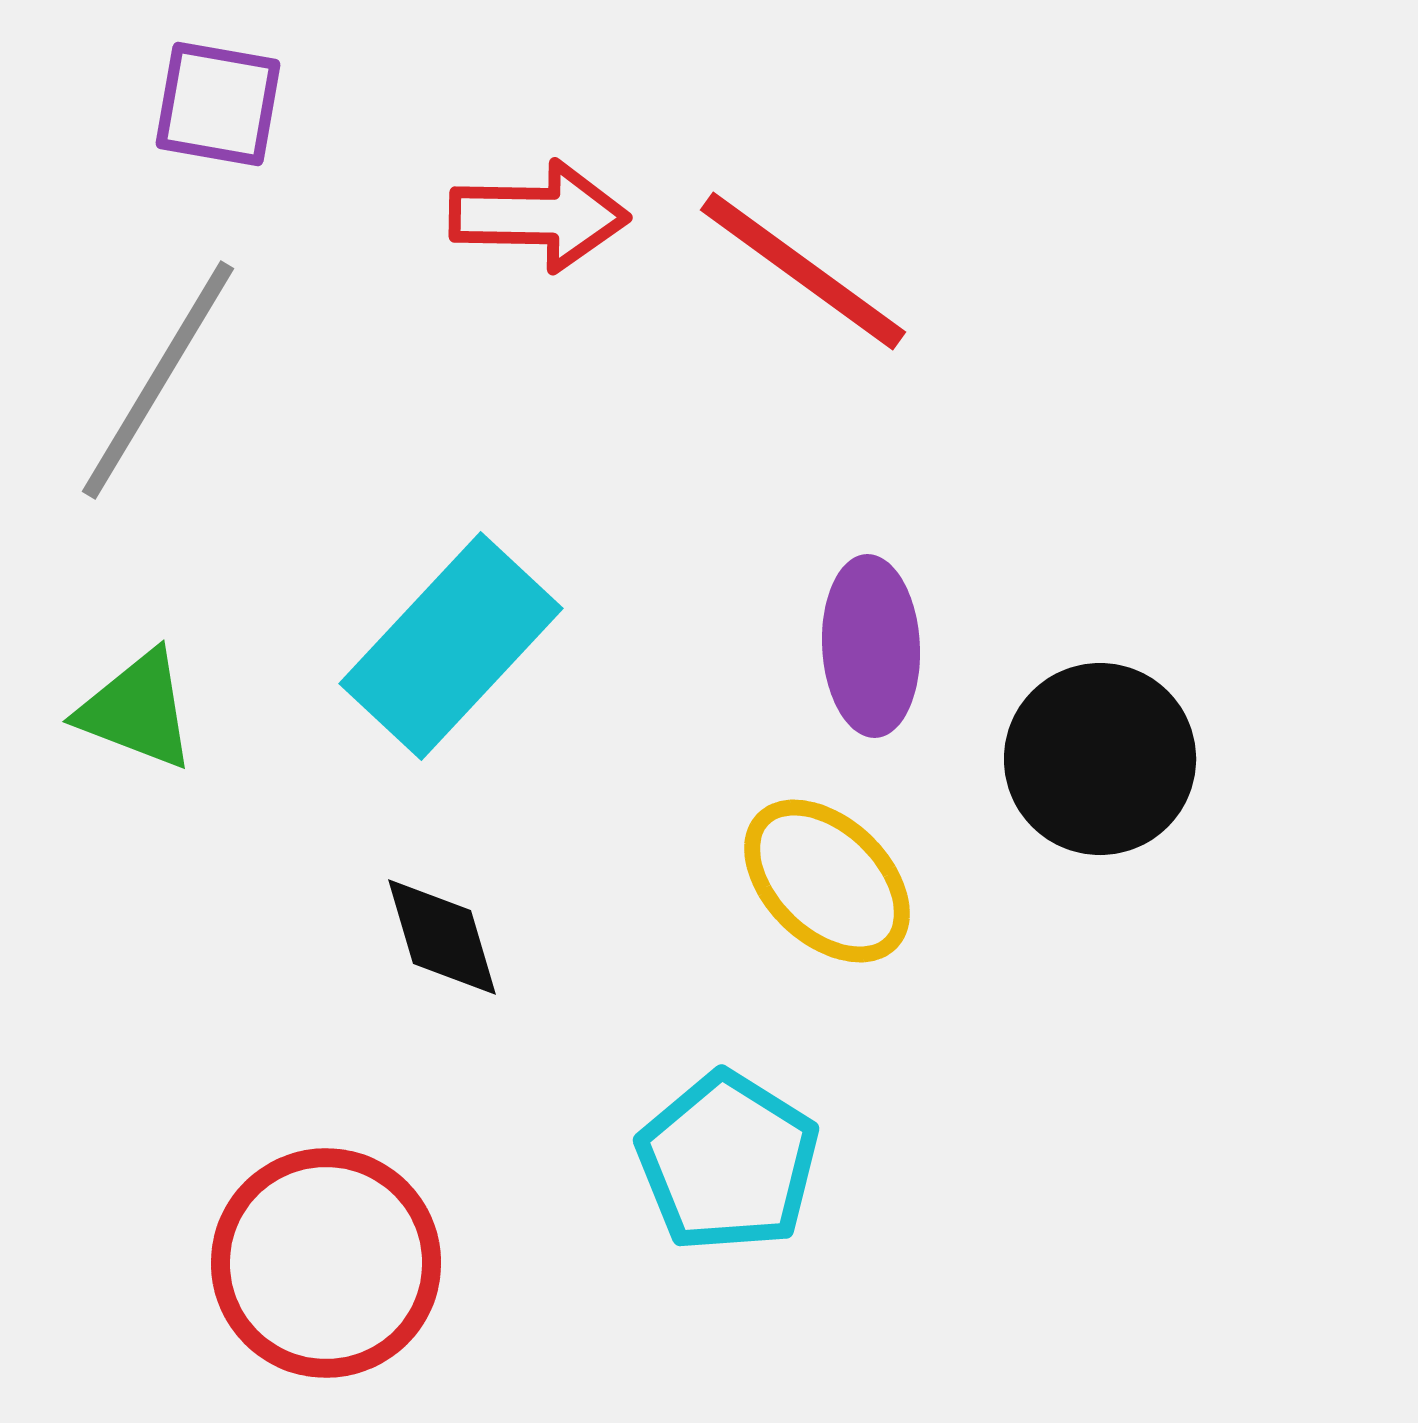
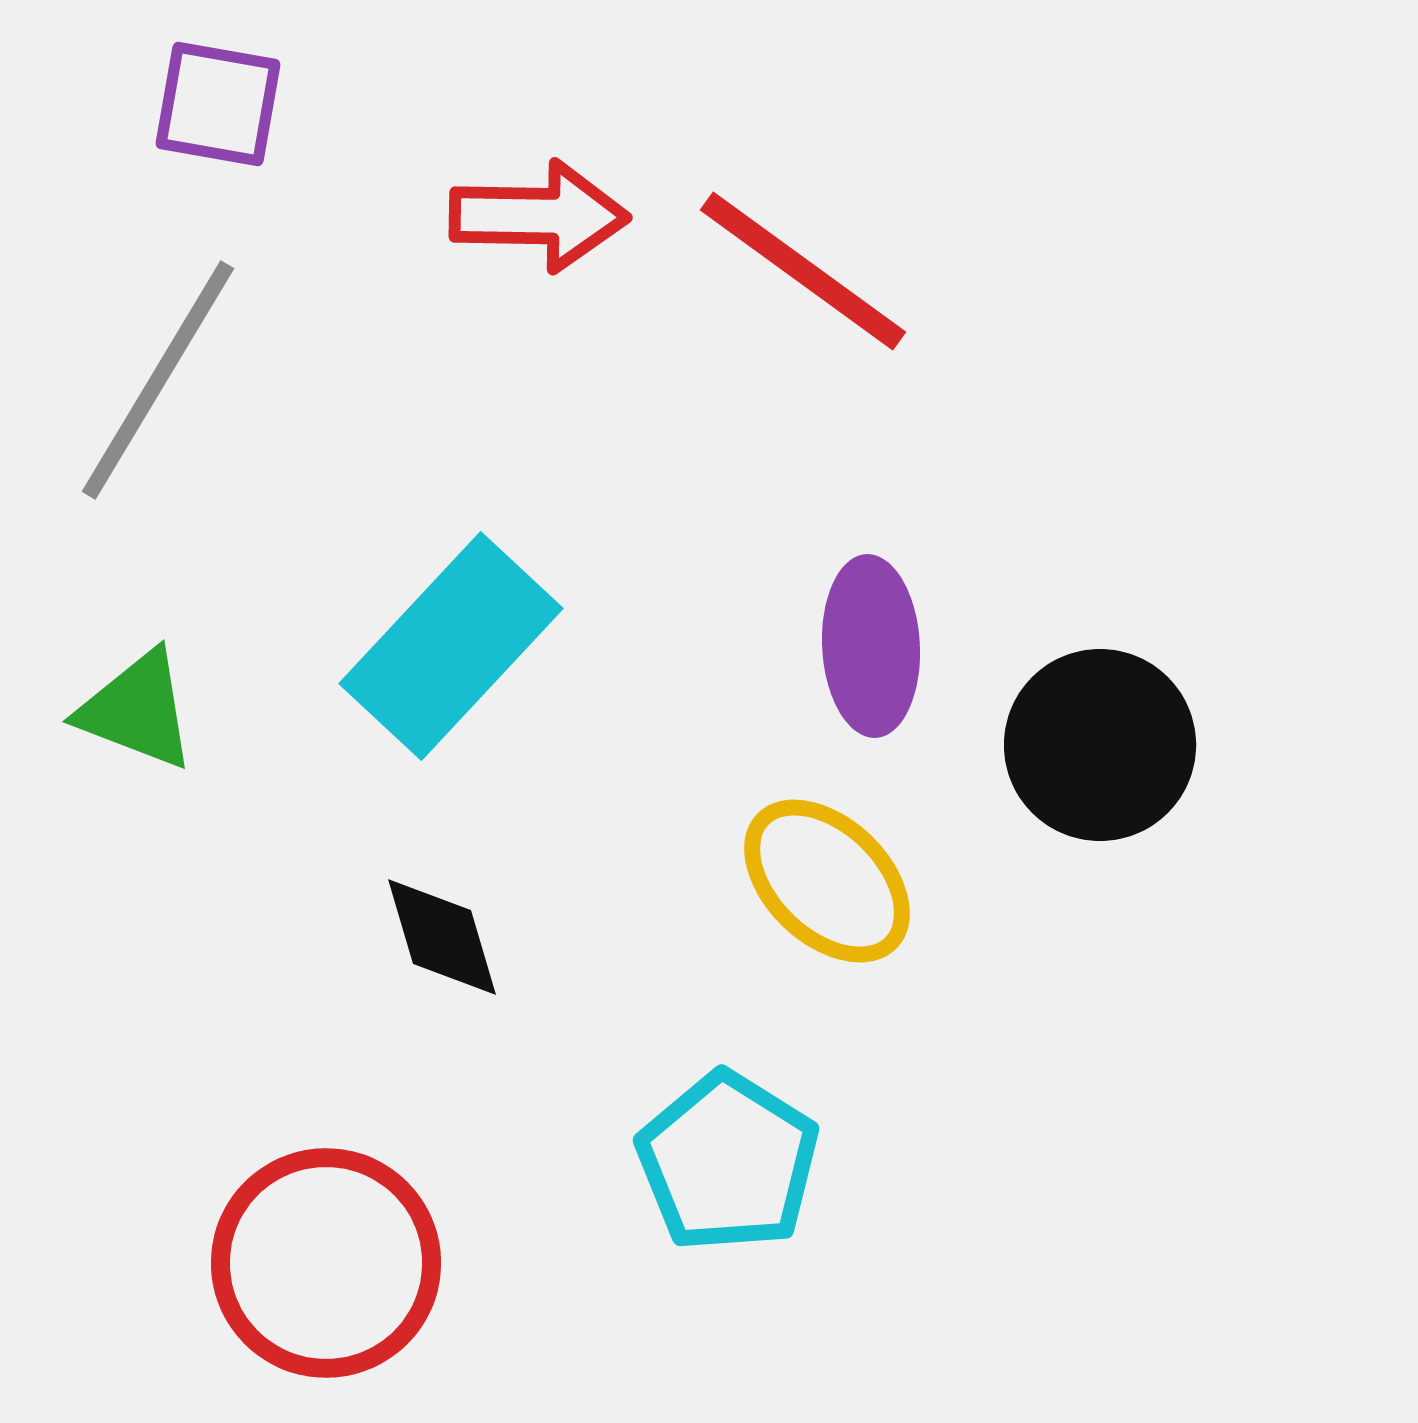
black circle: moved 14 px up
